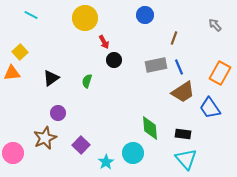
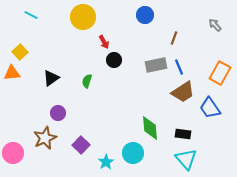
yellow circle: moved 2 px left, 1 px up
